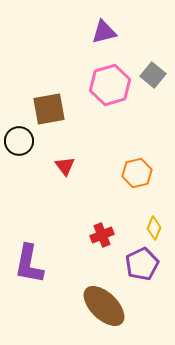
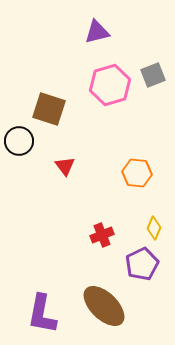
purple triangle: moved 7 px left
gray square: rotated 30 degrees clockwise
brown square: rotated 28 degrees clockwise
orange hexagon: rotated 20 degrees clockwise
purple L-shape: moved 13 px right, 50 px down
